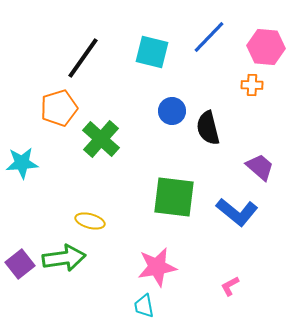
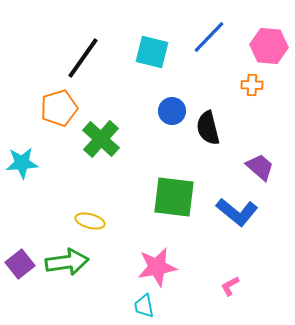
pink hexagon: moved 3 px right, 1 px up
green arrow: moved 3 px right, 4 px down
